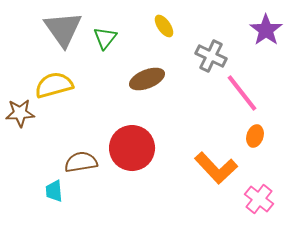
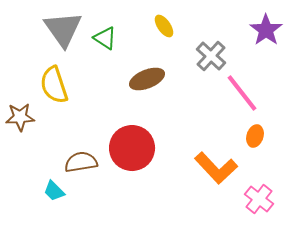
green triangle: rotated 35 degrees counterclockwise
gray cross: rotated 16 degrees clockwise
yellow semicircle: rotated 93 degrees counterclockwise
brown star: moved 4 px down
cyan trapezoid: rotated 40 degrees counterclockwise
